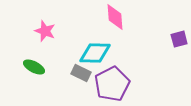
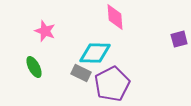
green ellipse: rotated 35 degrees clockwise
